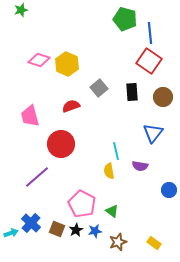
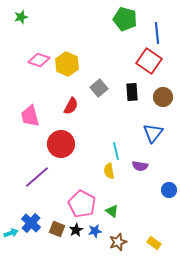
green star: moved 7 px down
blue line: moved 7 px right
red semicircle: rotated 138 degrees clockwise
